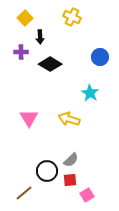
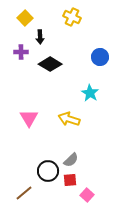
black circle: moved 1 px right
pink square: rotated 16 degrees counterclockwise
